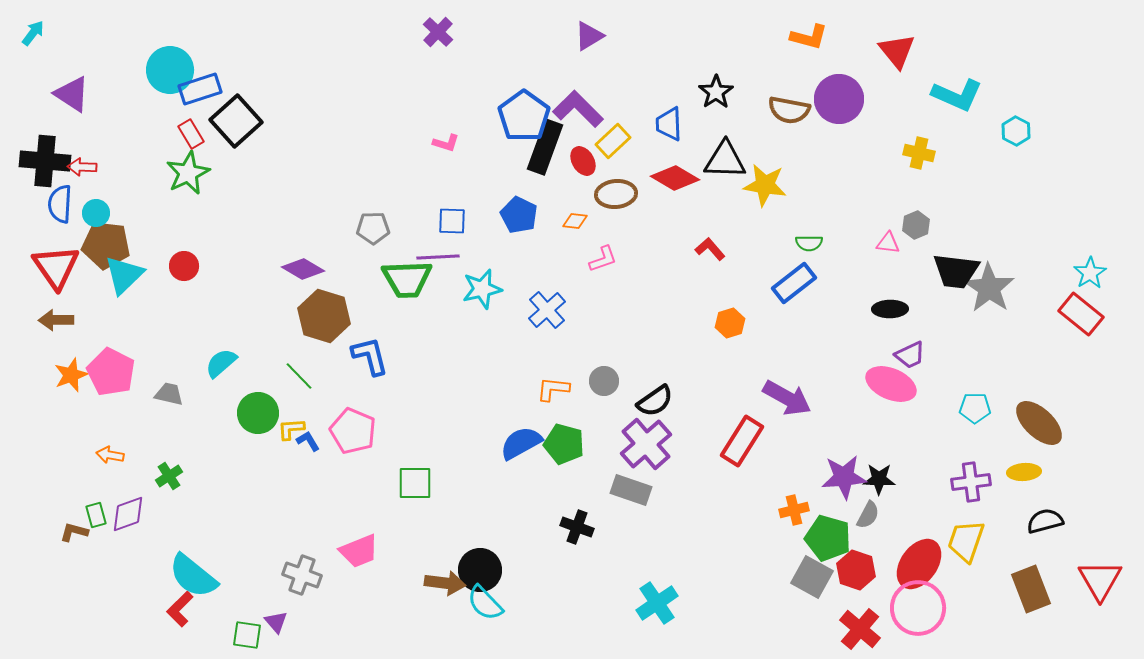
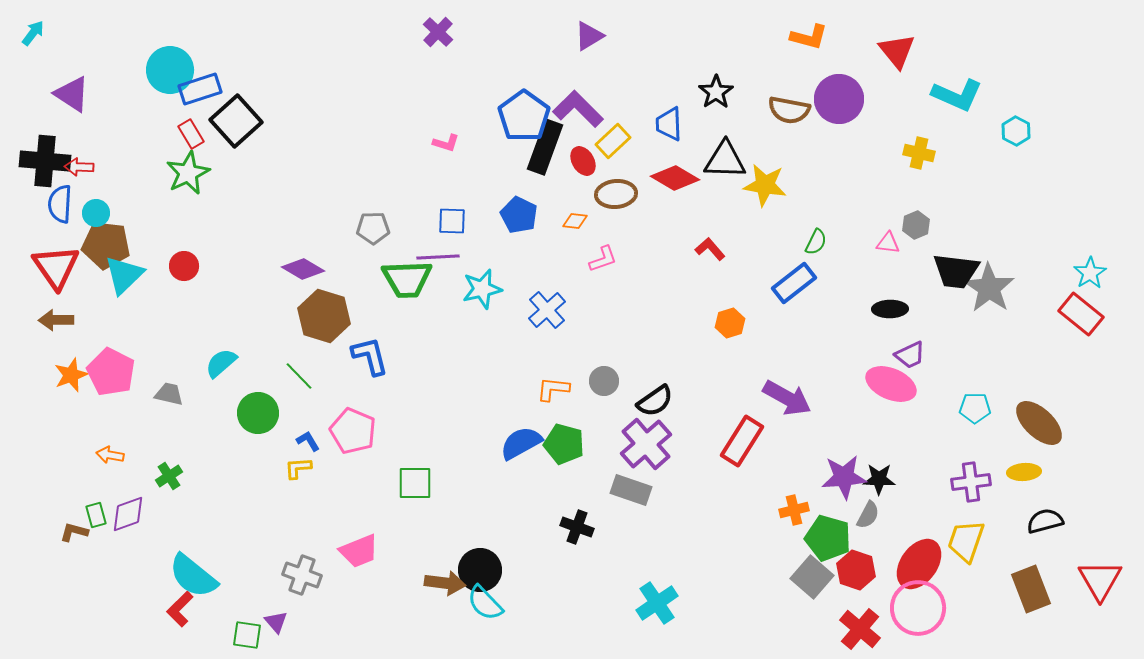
red arrow at (82, 167): moved 3 px left
green semicircle at (809, 243): moved 7 px right, 1 px up; rotated 64 degrees counterclockwise
yellow L-shape at (291, 429): moved 7 px right, 39 px down
gray square at (812, 577): rotated 12 degrees clockwise
